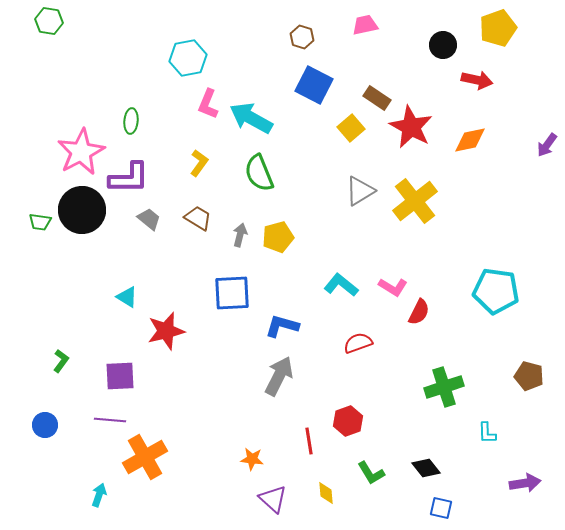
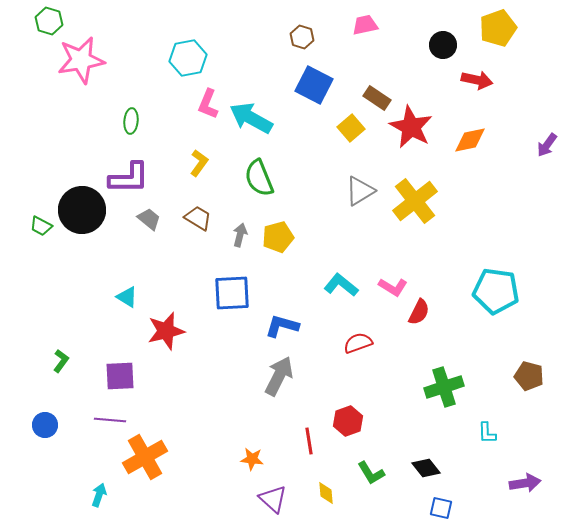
green hexagon at (49, 21): rotated 8 degrees clockwise
pink star at (81, 152): moved 92 px up; rotated 18 degrees clockwise
green semicircle at (259, 173): moved 5 px down
green trapezoid at (40, 222): moved 1 px right, 4 px down; rotated 20 degrees clockwise
